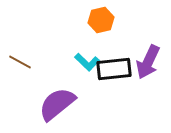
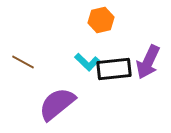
brown line: moved 3 px right
